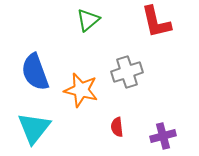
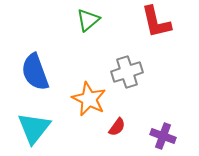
orange star: moved 8 px right, 9 px down; rotated 12 degrees clockwise
red semicircle: rotated 138 degrees counterclockwise
purple cross: rotated 35 degrees clockwise
